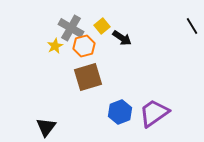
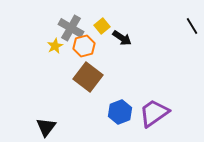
brown square: rotated 36 degrees counterclockwise
